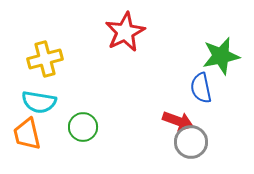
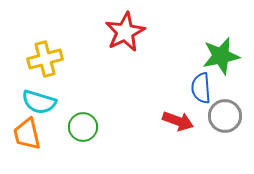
blue semicircle: rotated 8 degrees clockwise
cyan semicircle: rotated 8 degrees clockwise
gray circle: moved 34 px right, 26 px up
